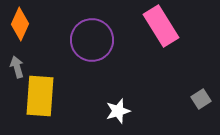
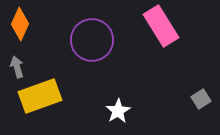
yellow rectangle: rotated 66 degrees clockwise
white star: rotated 15 degrees counterclockwise
